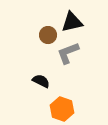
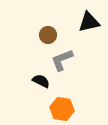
black triangle: moved 17 px right
gray L-shape: moved 6 px left, 7 px down
orange hexagon: rotated 10 degrees counterclockwise
